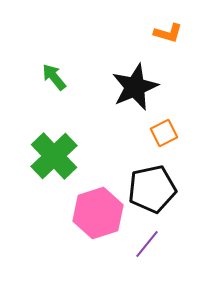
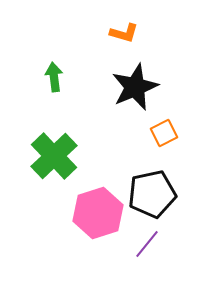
orange L-shape: moved 44 px left
green arrow: rotated 32 degrees clockwise
black pentagon: moved 5 px down
